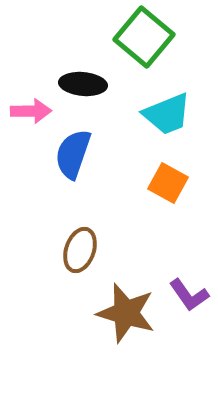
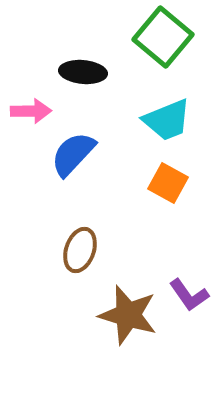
green square: moved 19 px right
black ellipse: moved 12 px up
cyan trapezoid: moved 6 px down
blue semicircle: rotated 24 degrees clockwise
brown star: moved 2 px right, 2 px down
